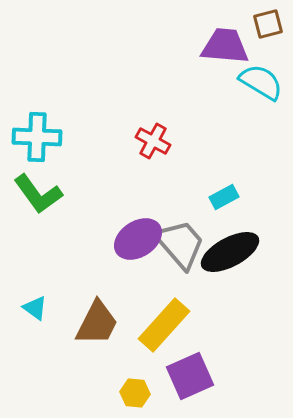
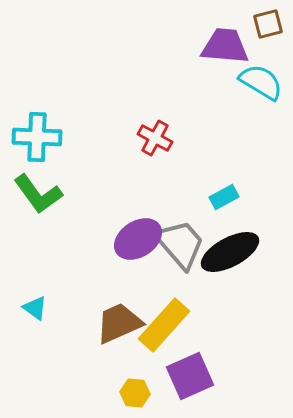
red cross: moved 2 px right, 3 px up
brown trapezoid: moved 22 px right; rotated 141 degrees counterclockwise
